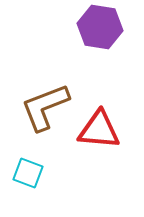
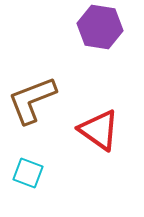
brown L-shape: moved 13 px left, 7 px up
red triangle: rotated 30 degrees clockwise
